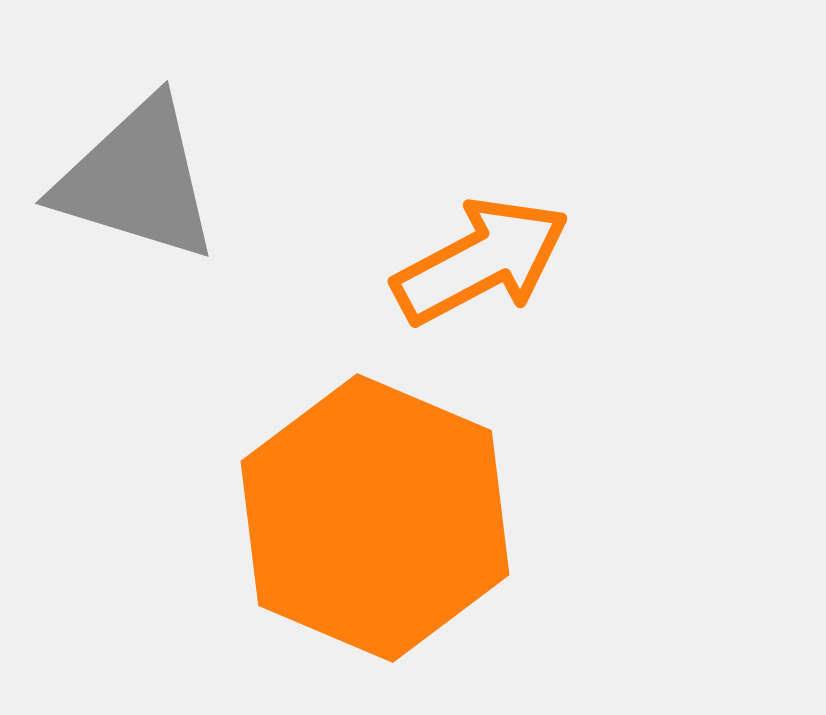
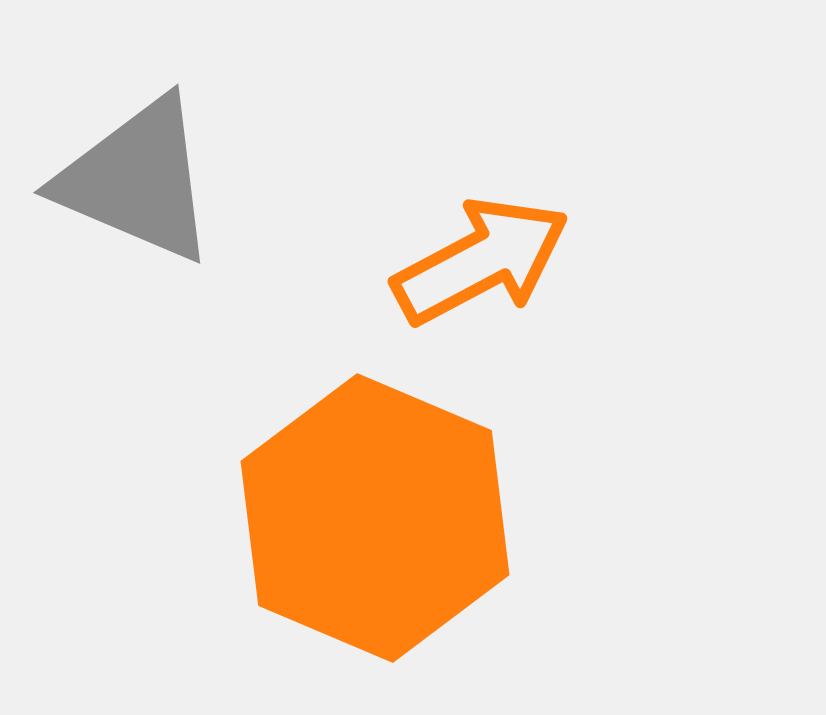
gray triangle: rotated 6 degrees clockwise
